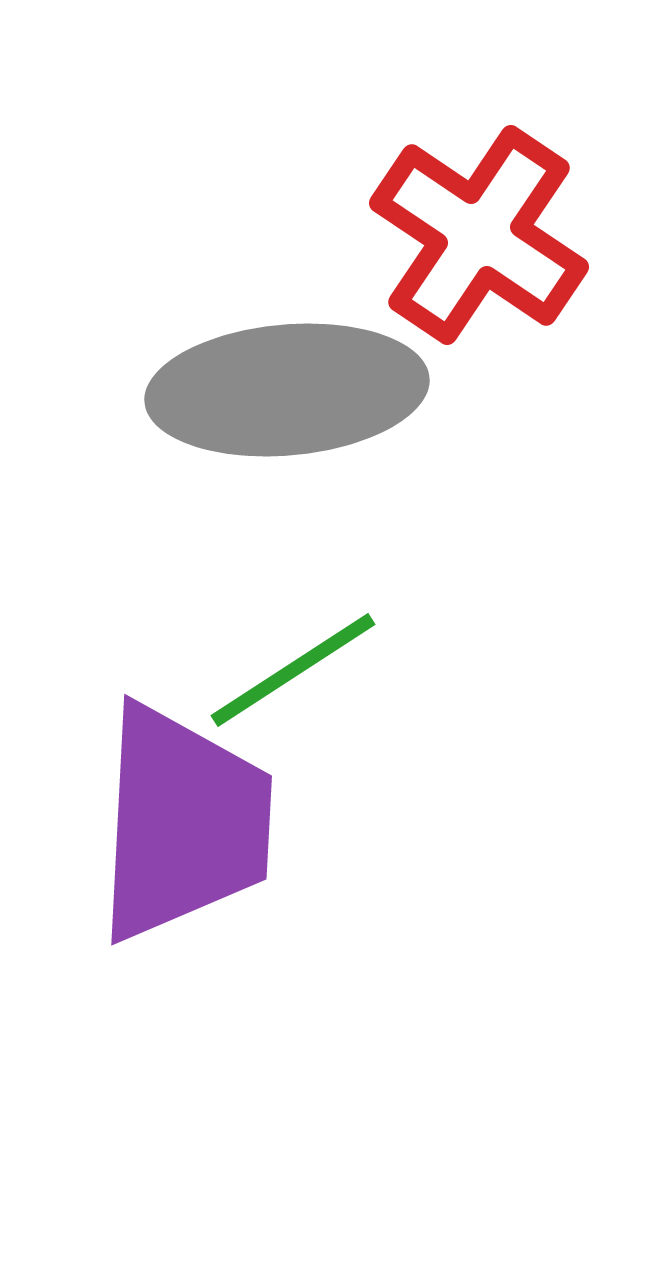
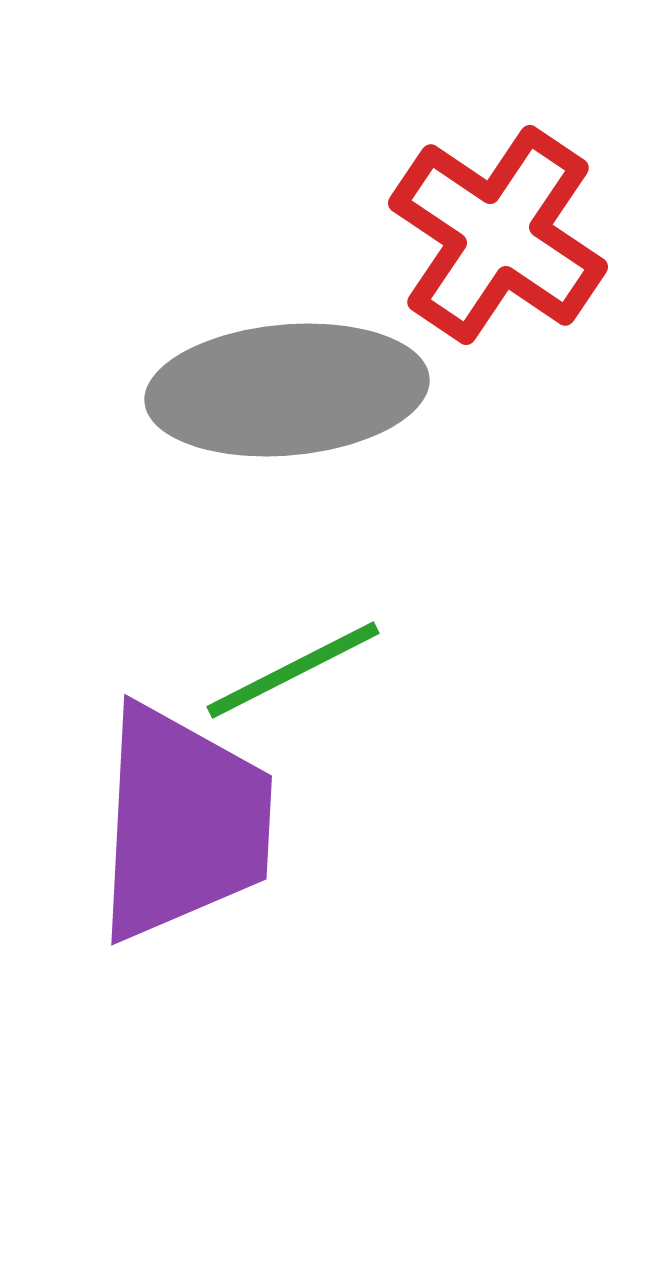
red cross: moved 19 px right
green line: rotated 6 degrees clockwise
